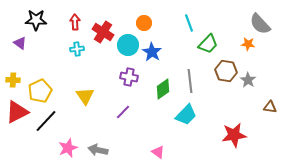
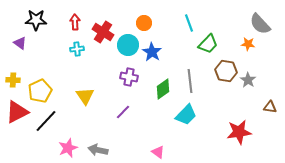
red star: moved 5 px right, 3 px up
